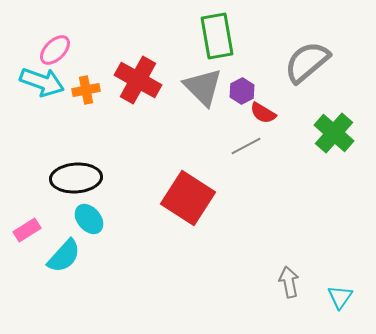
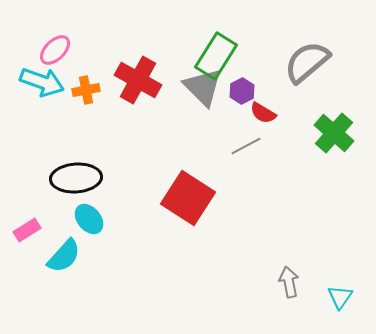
green rectangle: moved 1 px left, 20 px down; rotated 42 degrees clockwise
